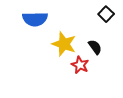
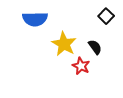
black square: moved 2 px down
yellow star: rotated 10 degrees clockwise
red star: moved 1 px right, 1 px down
